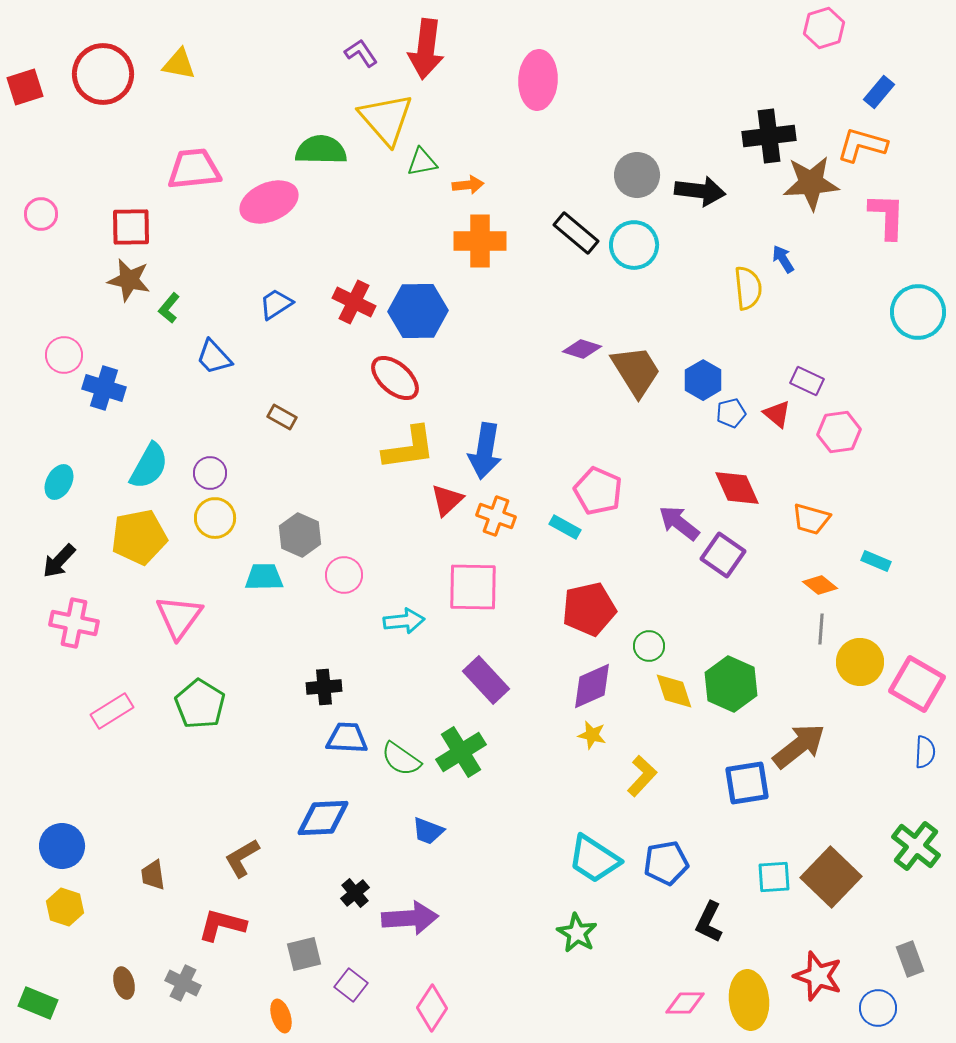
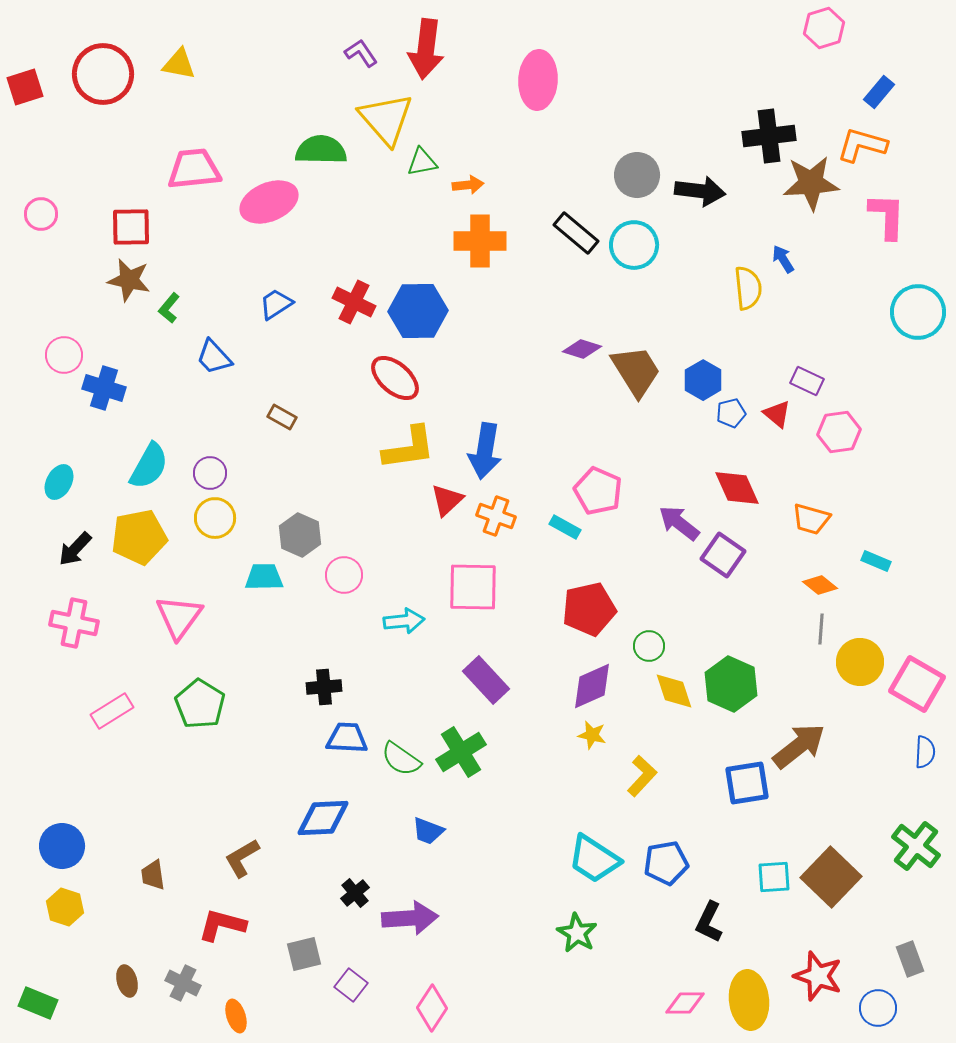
black arrow at (59, 561): moved 16 px right, 12 px up
brown ellipse at (124, 983): moved 3 px right, 2 px up
orange ellipse at (281, 1016): moved 45 px left
